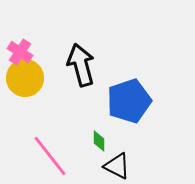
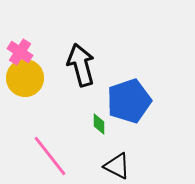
green diamond: moved 17 px up
